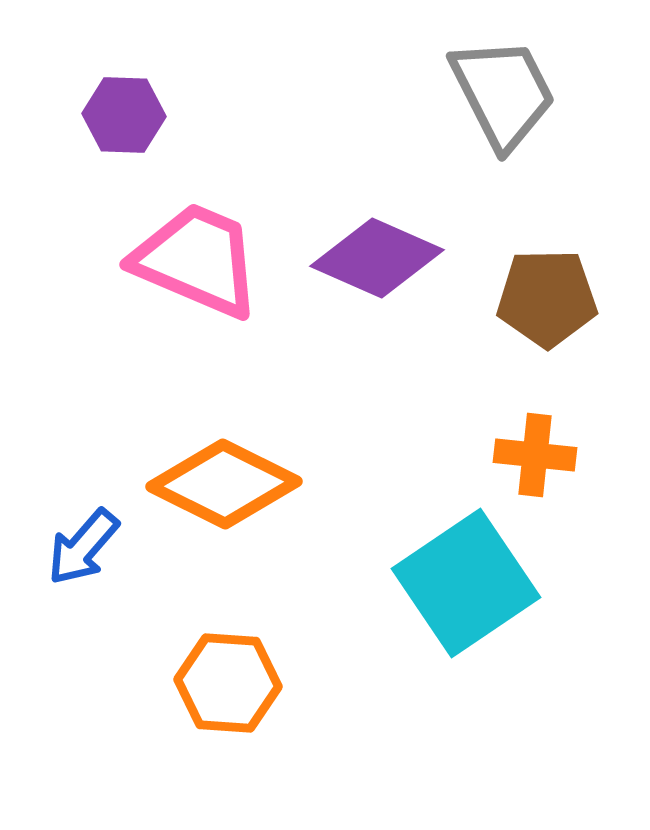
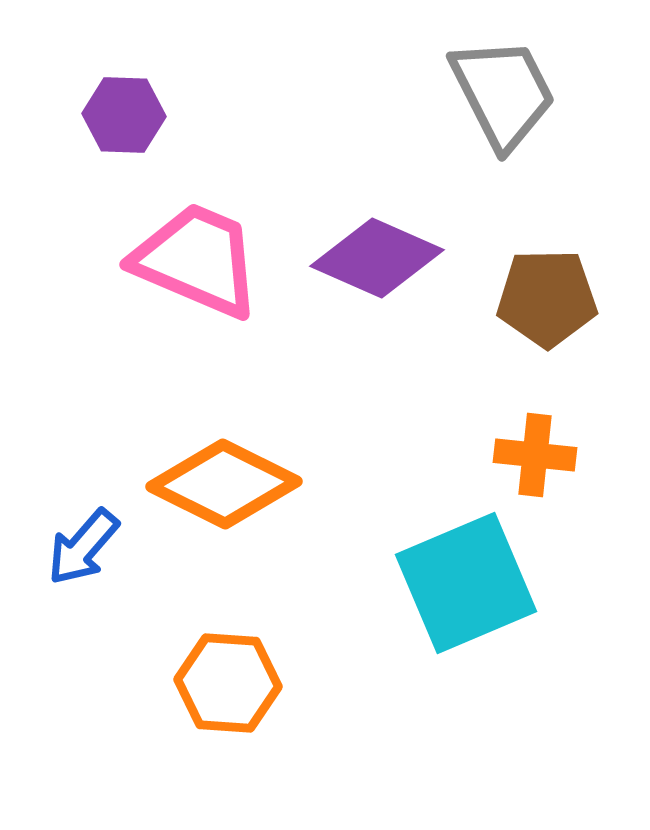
cyan square: rotated 11 degrees clockwise
